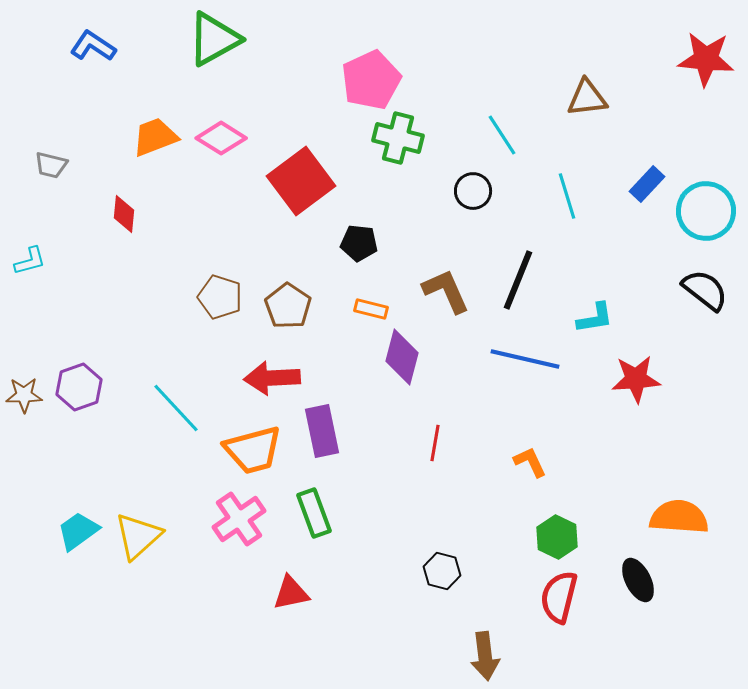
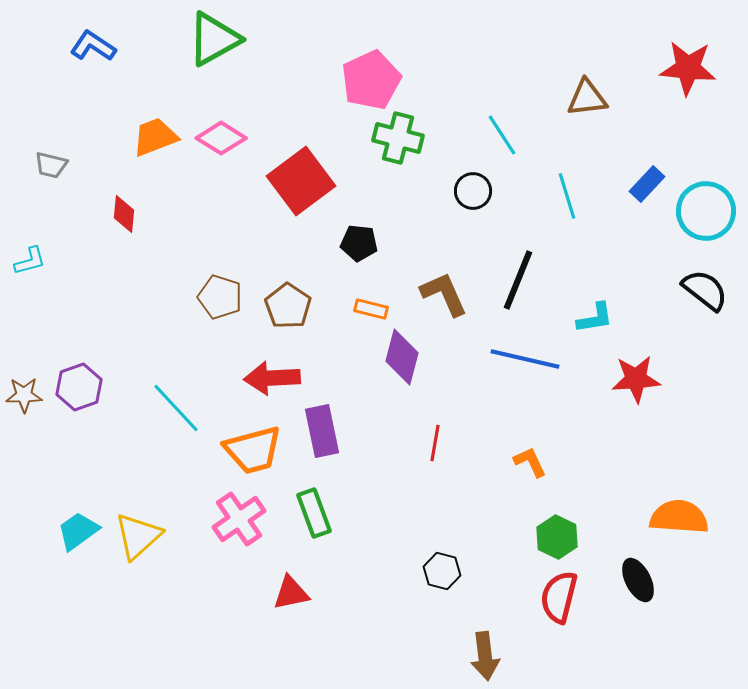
red star at (706, 59): moved 18 px left, 9 px down
brown L-shape at (446, 291): moved 2 px left, 3 px down
